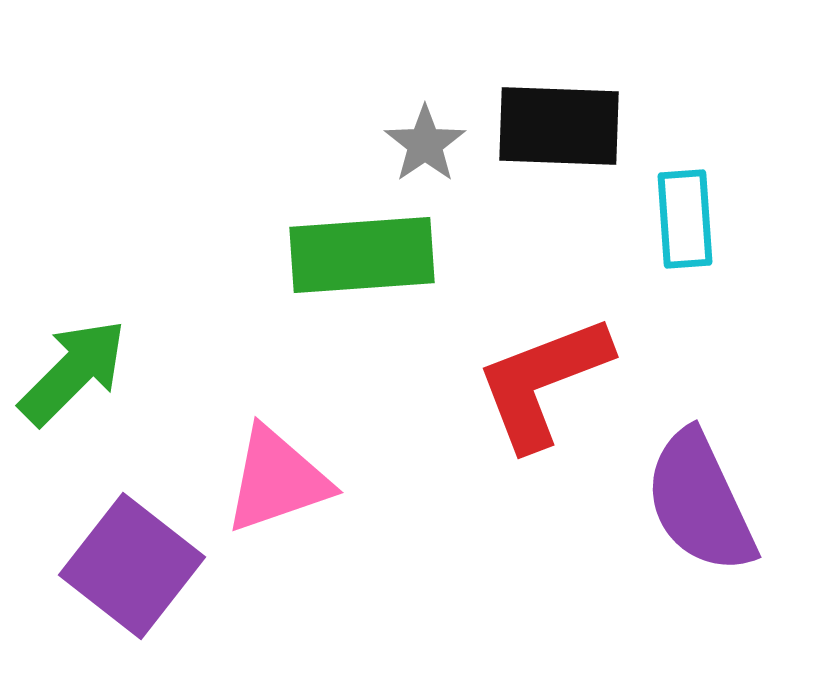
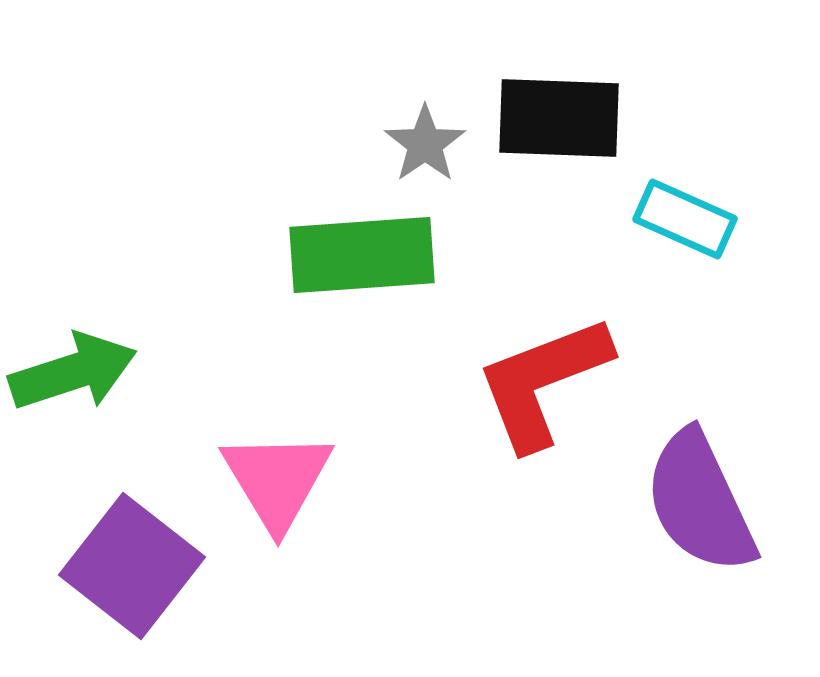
black rectangle: moved 8 px up
cyan rectangle: rotated 62 degrees counterclockwise
green arrow: rotated 27 degrees clockwise
pink triangle: rotated 42 degrees counterclockwise
